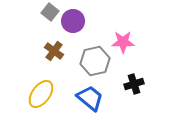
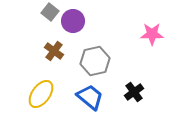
pink star: moved 29 px right, 8 px up
black cross: moved 8 px down; rotated 18 degrees counterclockwise
blue trapezoid: moved 1 px up
